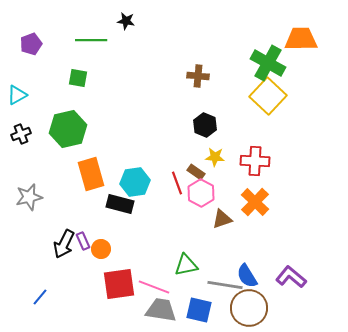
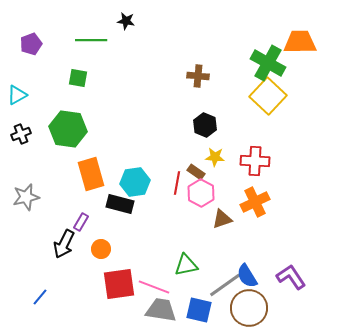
orange trapezoid: moved 1 px left, 3 px down
green hexagon: rotated 21 degrees clockwise
red line: rotated 30 degrees clockwise
gray star: moved 3 px left
orange cross: rotated 20 degrees clockwise
purple rectangle: moved 2 px left, 19 px up; rotated 54 degrees clockwise
purple L-shape: rotated 16 degrees clockwise
gray line: rotated 44 degrees counterclockwise
